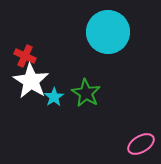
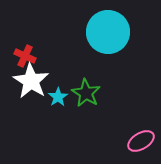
cyan star: moved 4 px right
pink ellipse: moved 3 px up
